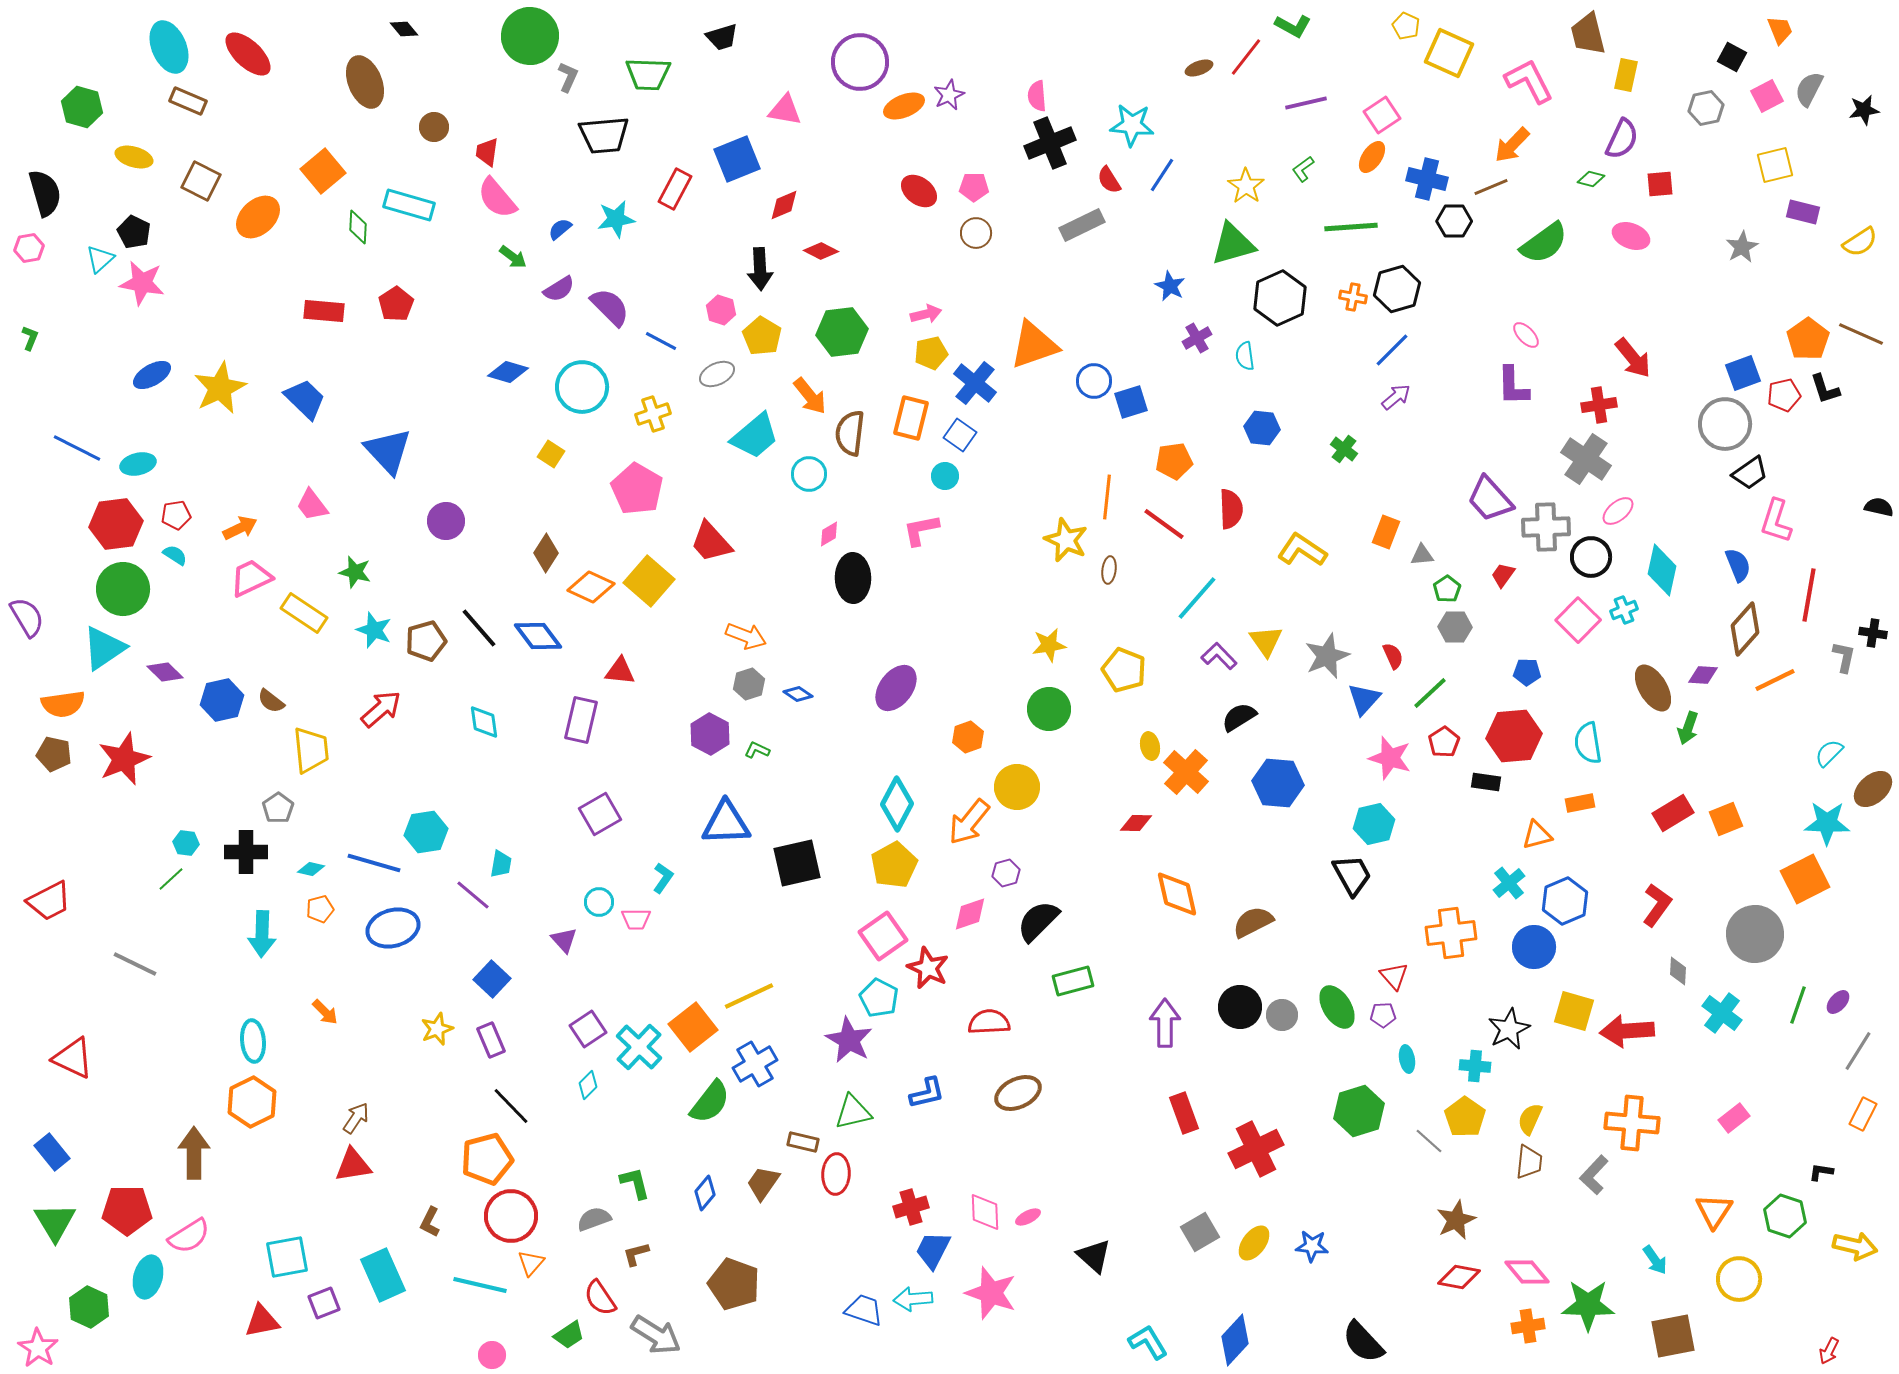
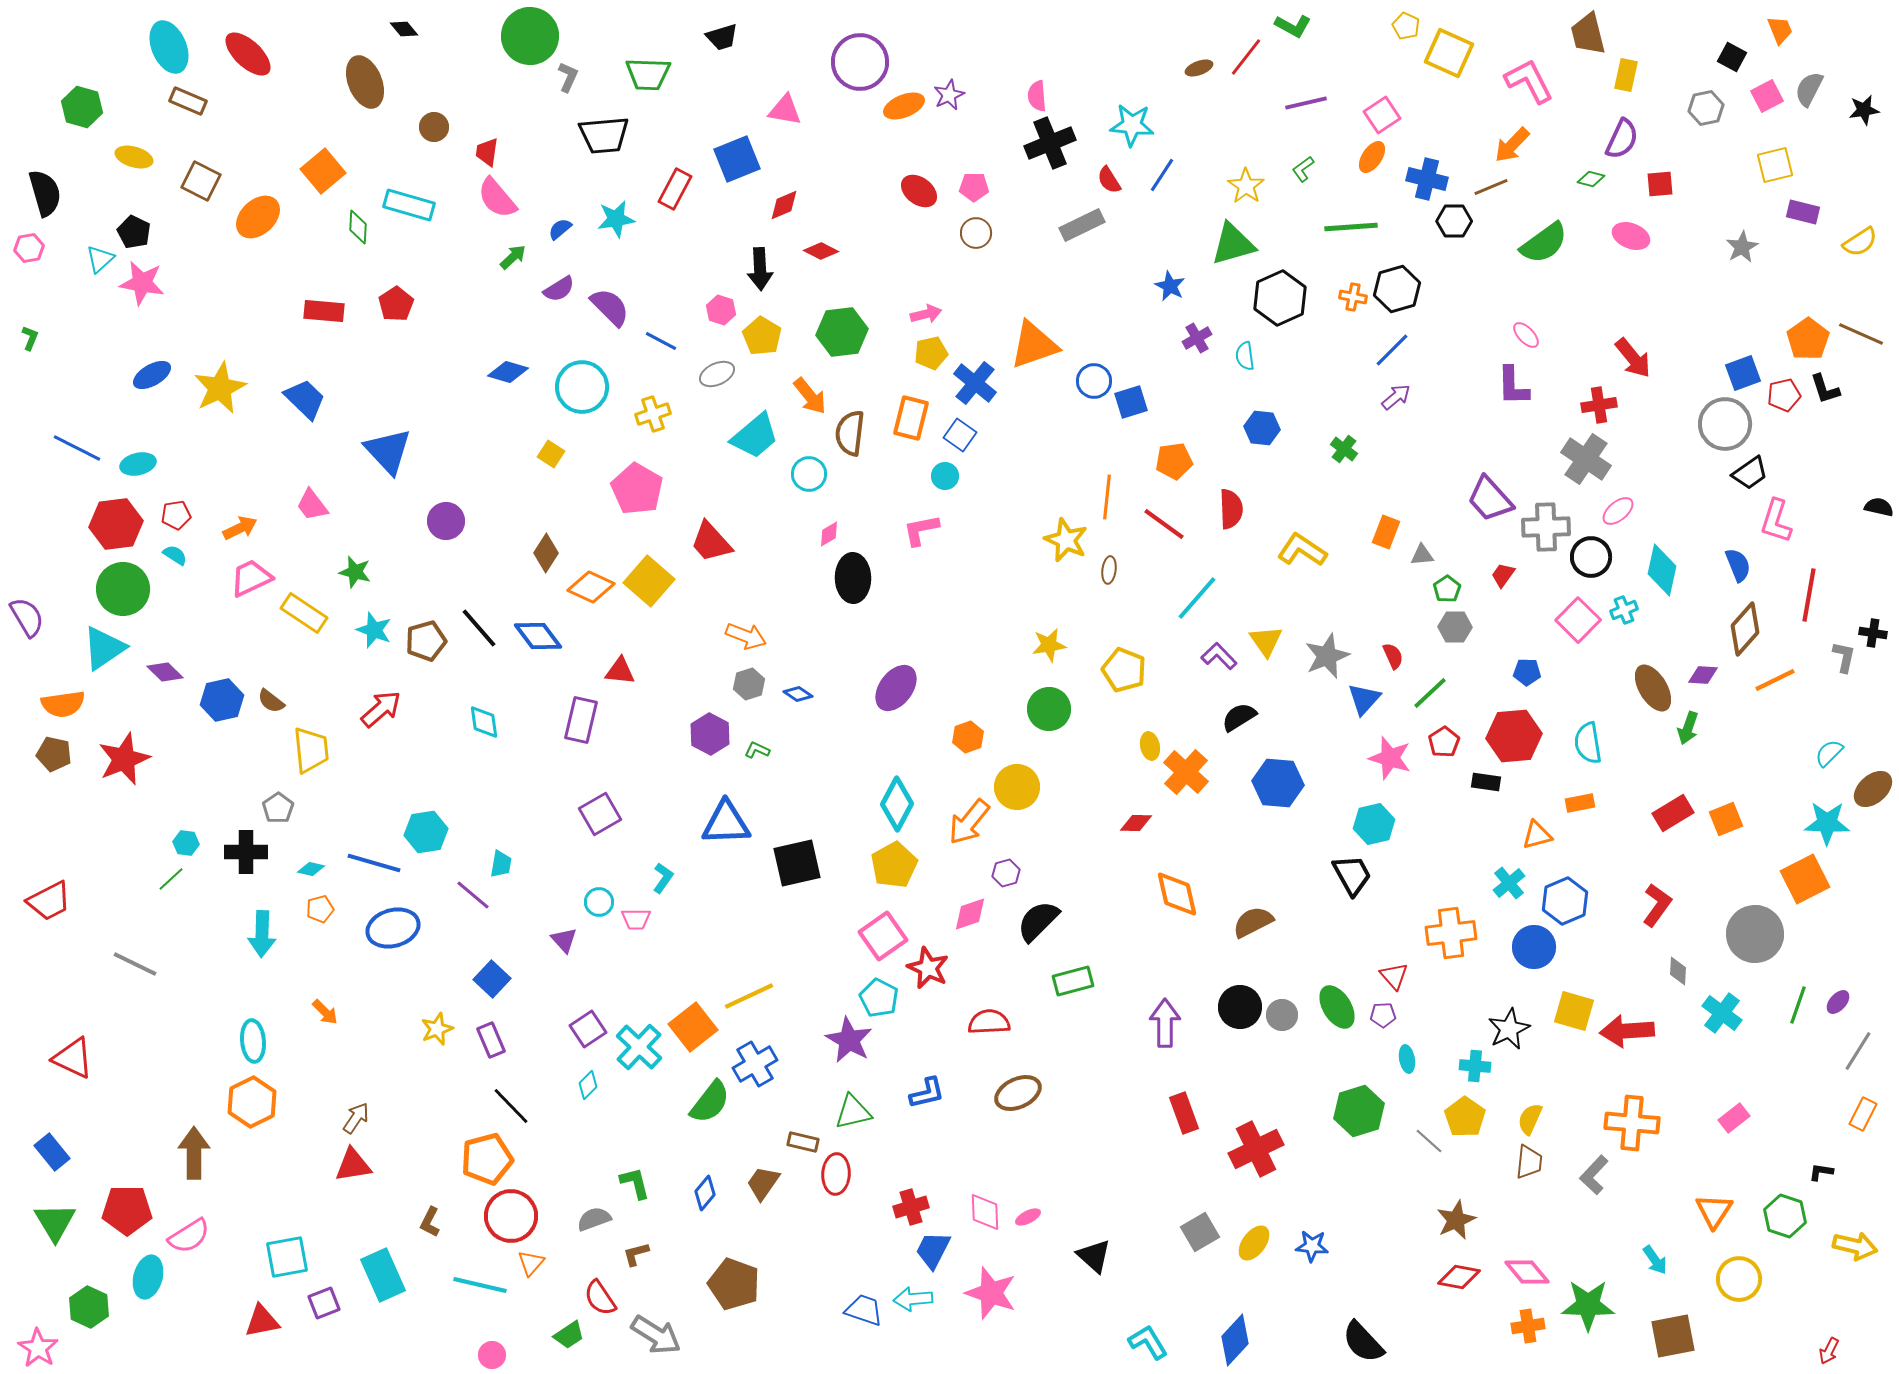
green arrow at (513, 257): rotated 80 degrees counterclockwise
